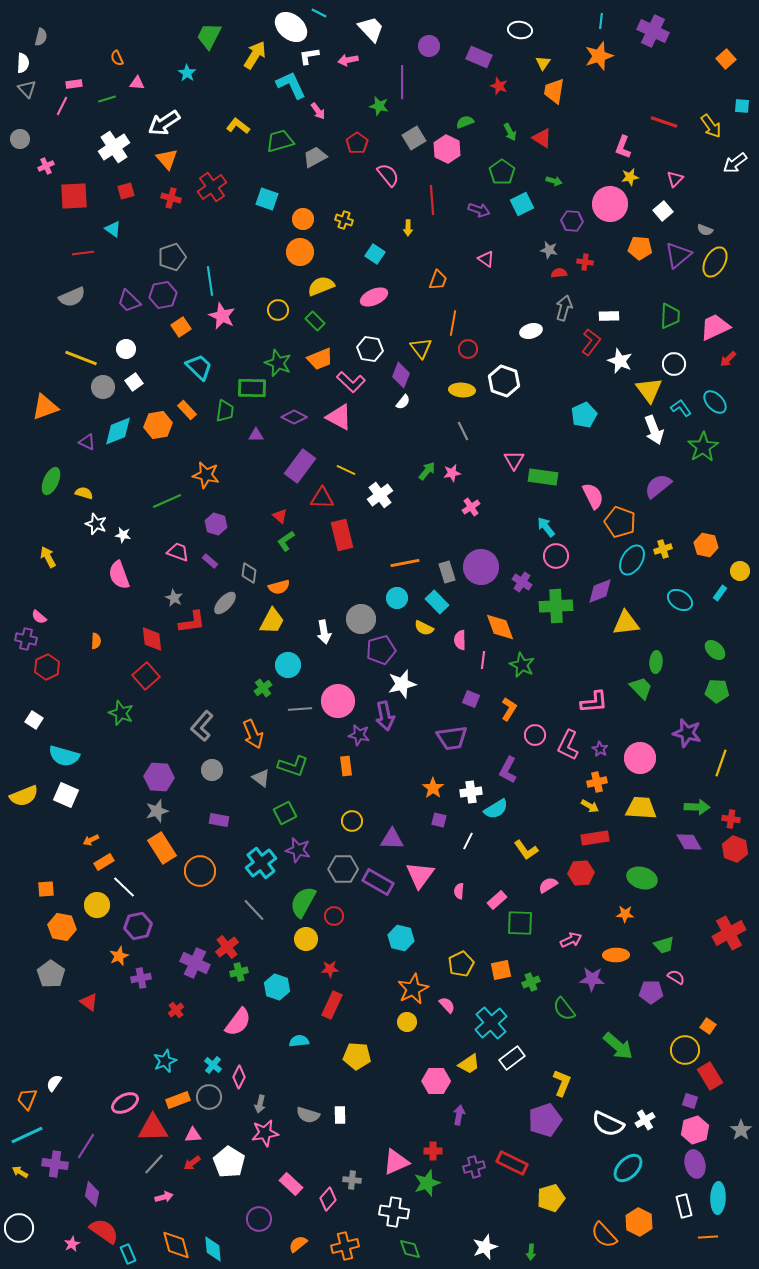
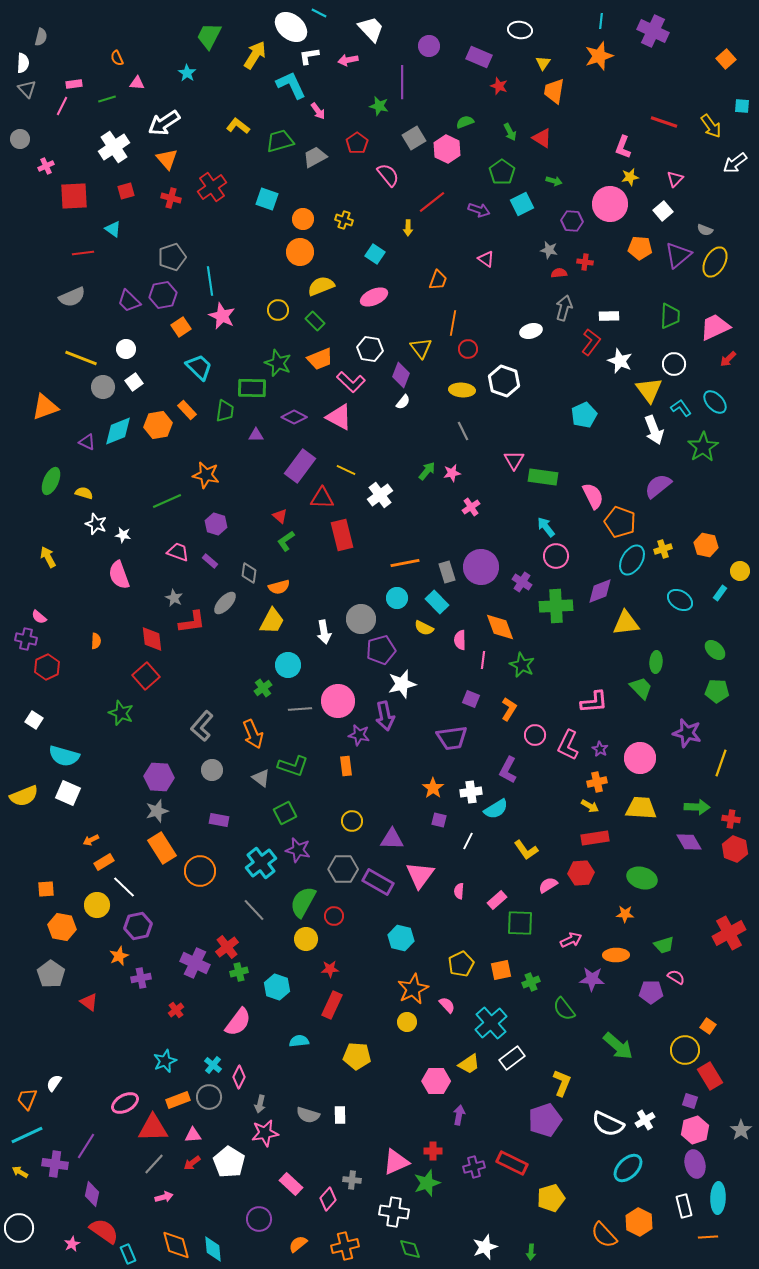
red line at (432, 200): moved 2 px down; rotated 56 degrees clockwise
white square at (66, 795): moved 2 px right, 2 px up
